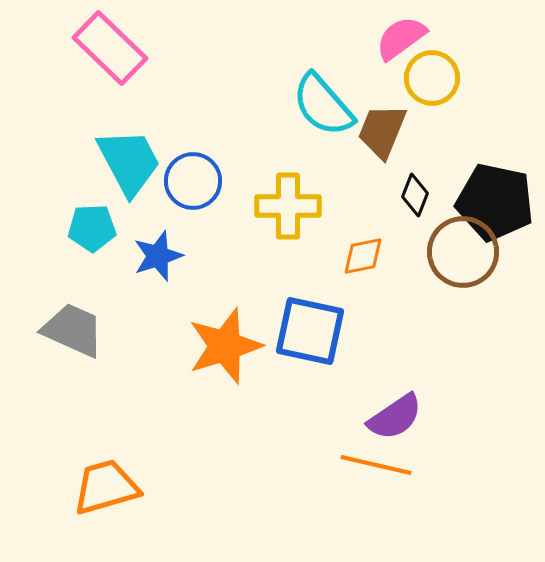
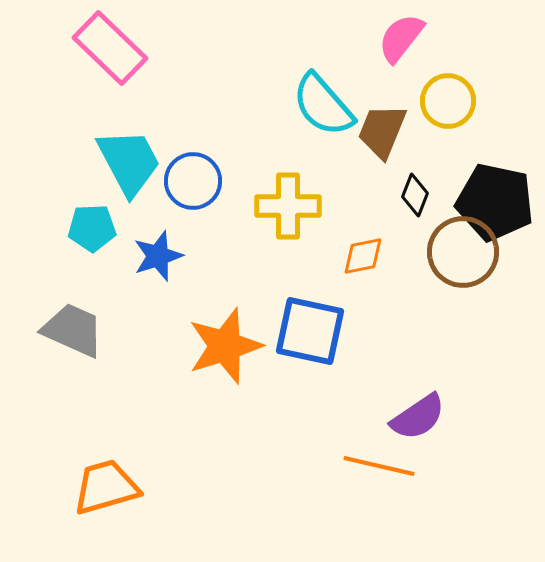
pink semicircle: rotated 16 degrees counterclockwise
yellow circle: moved 16 px right, 23 px down
purple semicircle: moved 23 px right
orange line: moved 3 px right, 1 px down
